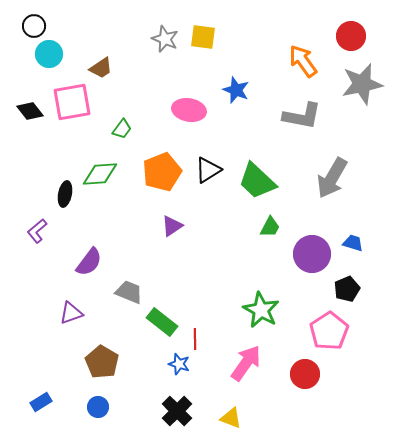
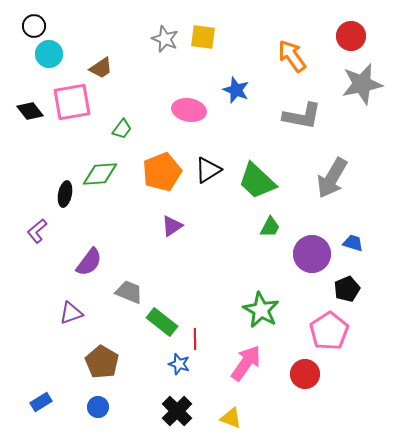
orange arrow at (303, 61): moved 11 px left, 5 px up
